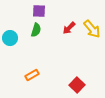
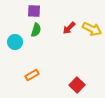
purple square: moved 5 px left
yellow arrow: rotated 24 degrees counterclockwise
cyan circle: moved 5 px right, 4 px down
